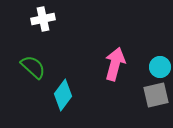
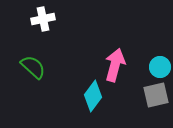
pink arrow: moved 1 px down
cyan diamond: moved 30 px right, 1 px down
